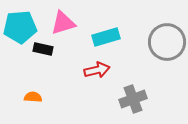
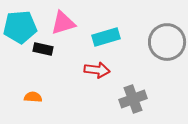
red arrow: rotated 20 degrees clockwise
